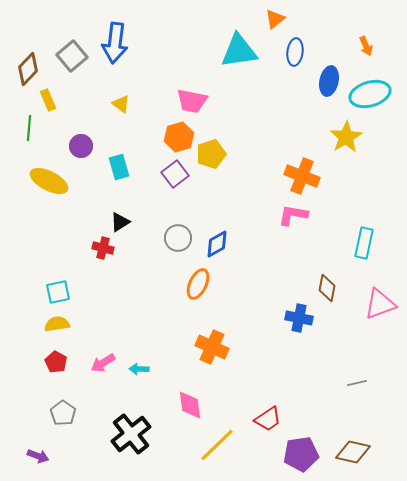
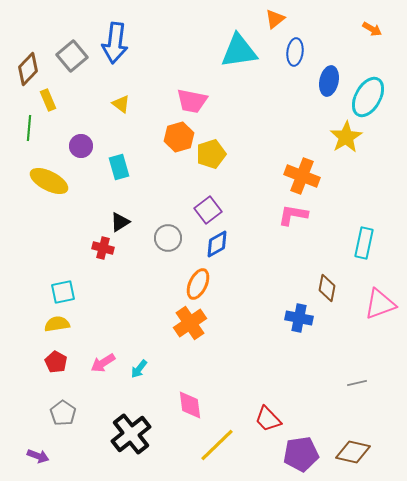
orange arrow at (366, 46): moved 6 px right, 17 px up; rotated 36 degrees counterclockwise
cyan ellipse at (370, 94): moved 2 px left, 3 px down; rotated 45 degrees counterclockwise
purple square at (175, 174): moved 33 px right, 36 px down
gray circle at (178, 238): moved 10 px left
cyan square at (58, 292): moved 5 px right
orange cross at (212, 347): moved 22 px left, 24 px up; rotated 32 degrees clockwise
cyan arrow at (139, 369): rotated 54 degrees counterclockwise
red trapezoid at (268, 419): rotated 80 degrees clockwise
